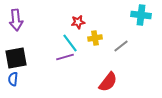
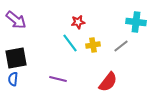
cyan cross: moved 5 px left, 7 px down
purple arrow: rotated 45 degrees counterclockwise
yellow cross: moved 2 px left, 7 px down
purple line: moved 7 px left, 22 px down; rotated 30 degrees clockwise
